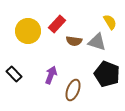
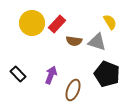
yellow circle: moved 4 px right, 8 px up
black rectangle: moved 4 px right
